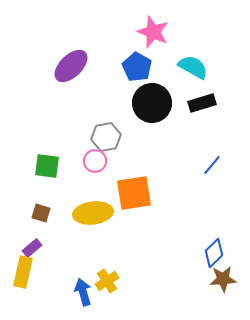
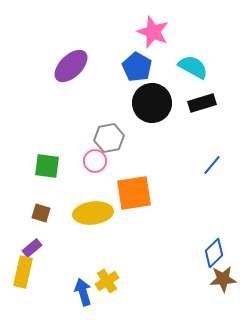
gray hexagon: moved 3 px right, 1 px down
